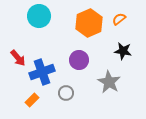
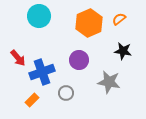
gray star: rotated 20 degrees counterclockwise
